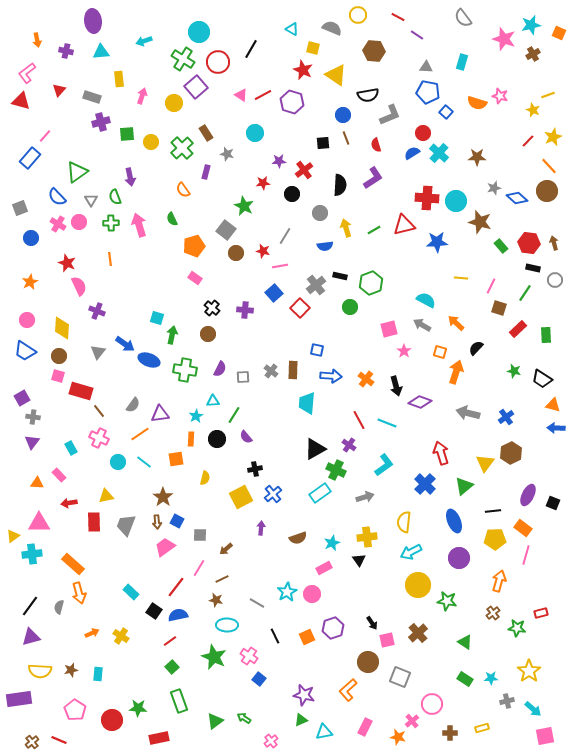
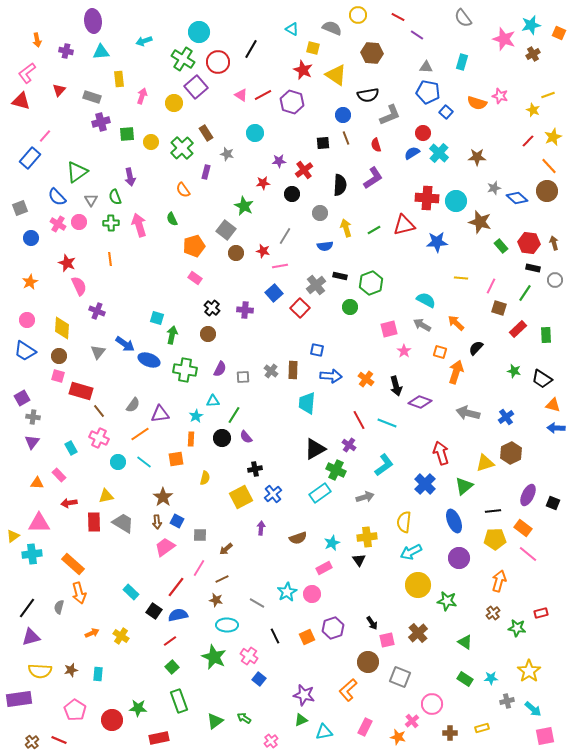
brown hexagon at (374, 51): moved 2 px left, 2 px down
black circle at (217, 439): moved 5 px right, 1 px up
yellow triangle at (485, 463): rotated 36 degrees clockwise
gray trapezoid at (126, 525): moved 3 px left, 2 px up; rotated 100 degrees clockwise
pink line at (526, 555): moved 2 px right, 1 px up; rotated 66 degrees counterclockwise
black line at (30, 606): moved 3 px left, 2 px down
